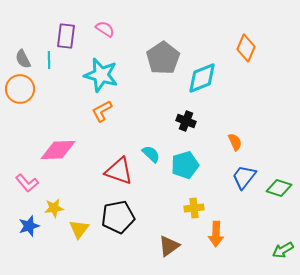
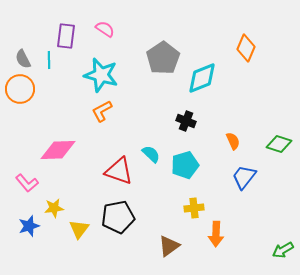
orange semicircle: moved 2 px left, 1 px up
green diamond: moved 44 px up
